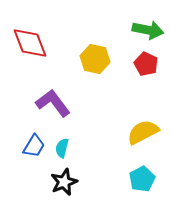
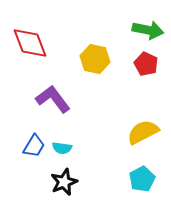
purple L-shape: moved 4 px up
cyan semicircle: rotated 96 degrees counterclockwise
